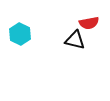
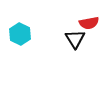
black triangle: moved 1 px up; rotated 45 degrees clockwise
